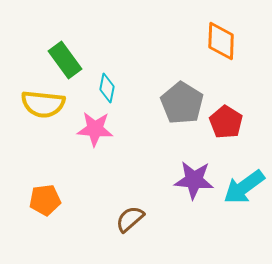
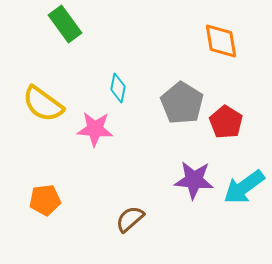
orange diamond: rotated 12 degrees counterclockwise
green rectangle: moved 36 px up
cyan diamond: moved 11 px right
yellow semicircle: rotated 30 degrees clockwise
